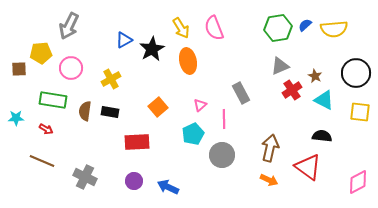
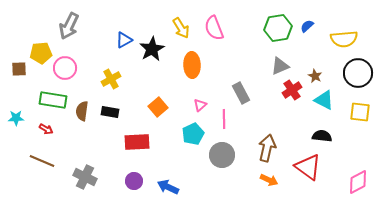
blue semicircle: moved 2 px right, 1 px down
yellow semicircle: moved 10 px right, 10 px down
orange ellipse: moved 4 px right, 4 px down; rotated 10 degrees clockwise
pink circle: moved 6 px left
black circle: moved 2 px right
brown semicircle: moved 3 px left
brown arrow: moved 3 px left
